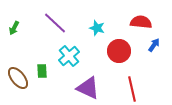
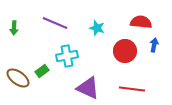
purple line: rotated 20 degrees counterclockwise
green arrow: rotated 24 degrees counterclockwise
blue arrow: rotated 24 degrees counterclockwise
red circle: moved 6 px right
cyan cross: moved 2 px left; rotated 30 degrees clockwise
green rectangle: rotated 56 degrees clockwise
brown ellipse: rotated 15 degrees counterclockwise
red line: rotated 70 degrees counterclockwise
